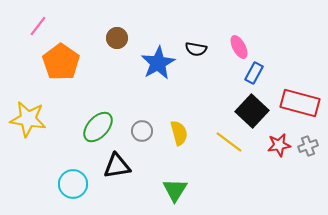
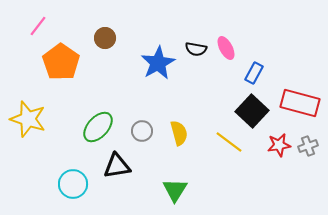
brown circle: moved 12 px left
pink ellipse: moved 13 px left, 1 px down
yellow star: rotated 9 degrees clockwise
